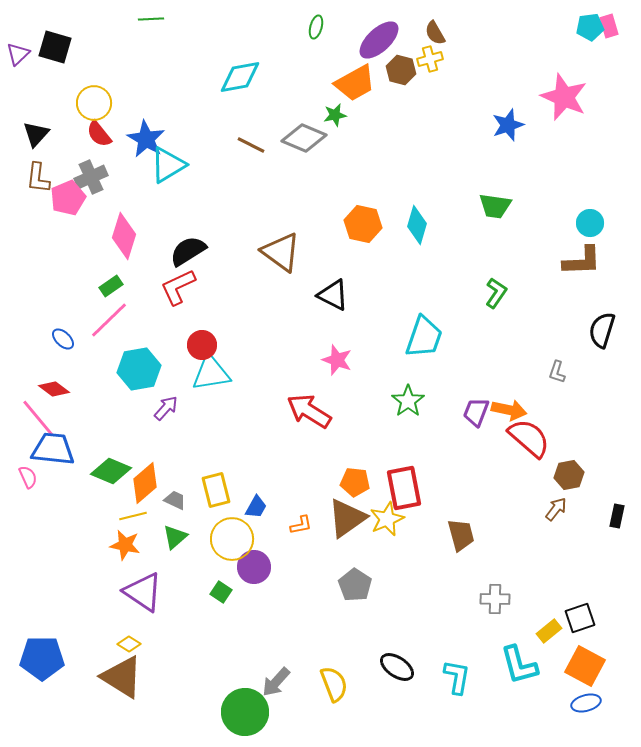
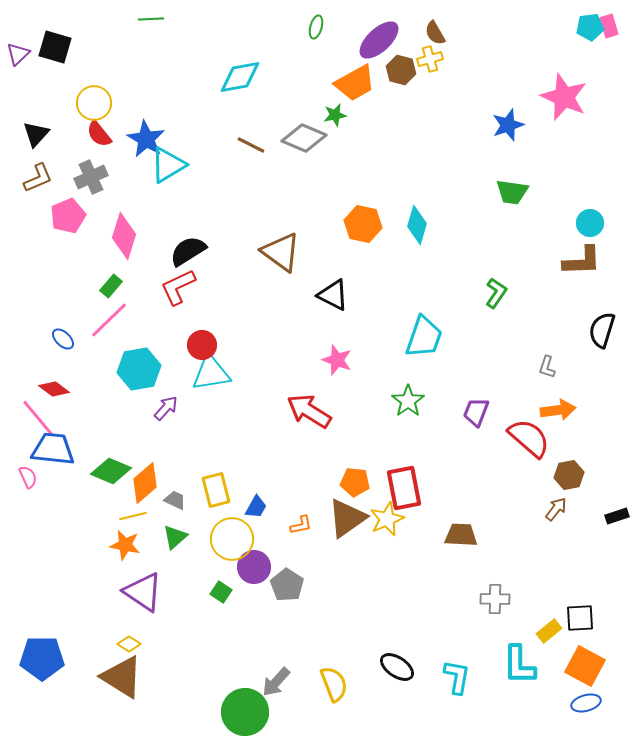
brown L-shape at (38, 178): rotated 120 degrees counterclockwise
pink pentagon at (68, 198): moved 18 px down
green trapezoid at (495, 206): moved 17 px right, 14 px up
green rectangle at (111, 286): rotated 15 degrees counterclockwise
gray L-shape at (557, 372): moved 10 px left, 5 px up
orange arrow at (509, 410): moved 49 px right; rotated 20 degrees counterclockwise
black rectangle at (617, 516): rotated 60 degrees clockwise
brown trapezoid at (461, 535): rotated 72 degrees counterclockwise
gray pentagon at (355, 585): moved 68 px left
black square at (580, 618): rotated 16 degrees clockwise
cyan L-shape at (519, 665): rotated 15 degrees clockwise
